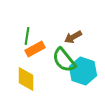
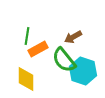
orange rectangle: moved 3 px right
